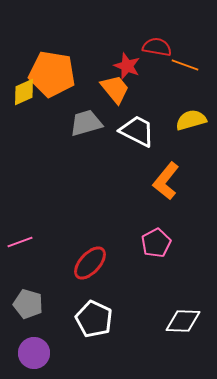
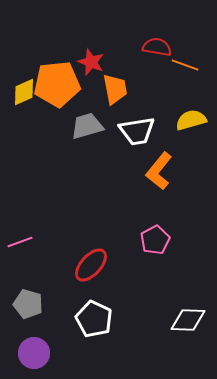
red star: moved 36 px left, 4 px up
orange pentagon: moved 5 px right, 10 px down; rotated 15 degrees counterclockwise
orange trapezoid: rotated 28 degrees clockwise
gray trapezoid: moved 1 px right, 3 px down
white trapezoid: rotated 144 degrees clockwise
orange L-shape: moved 7 px left, 10 px up
pink pentagon: moved 1 px left, 3 px up
red ellipse: moved 1 px right, 2 px down
white diamond: moved 5 px right, 1 px up
